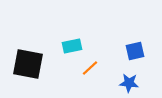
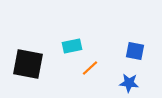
blue square: rotated 24 degrees clockwise
